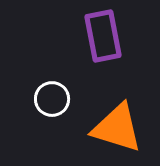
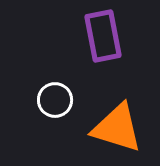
white circle: moved 3 px right, 1 px down
